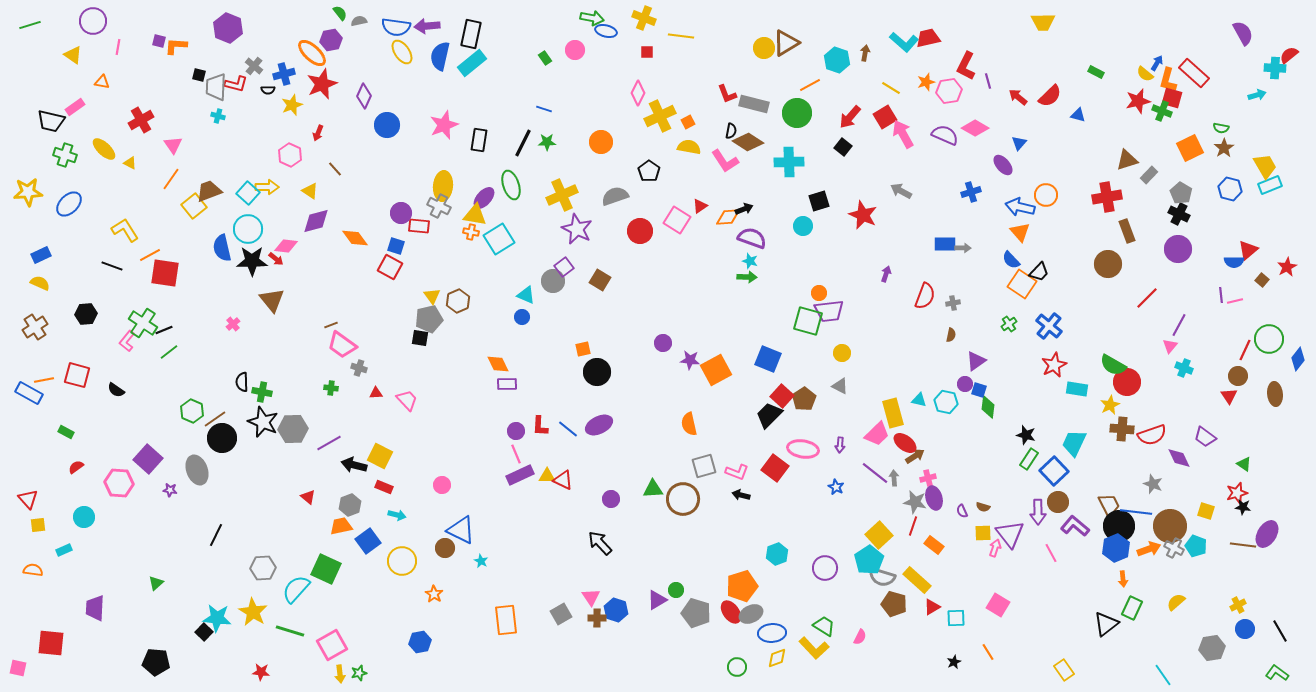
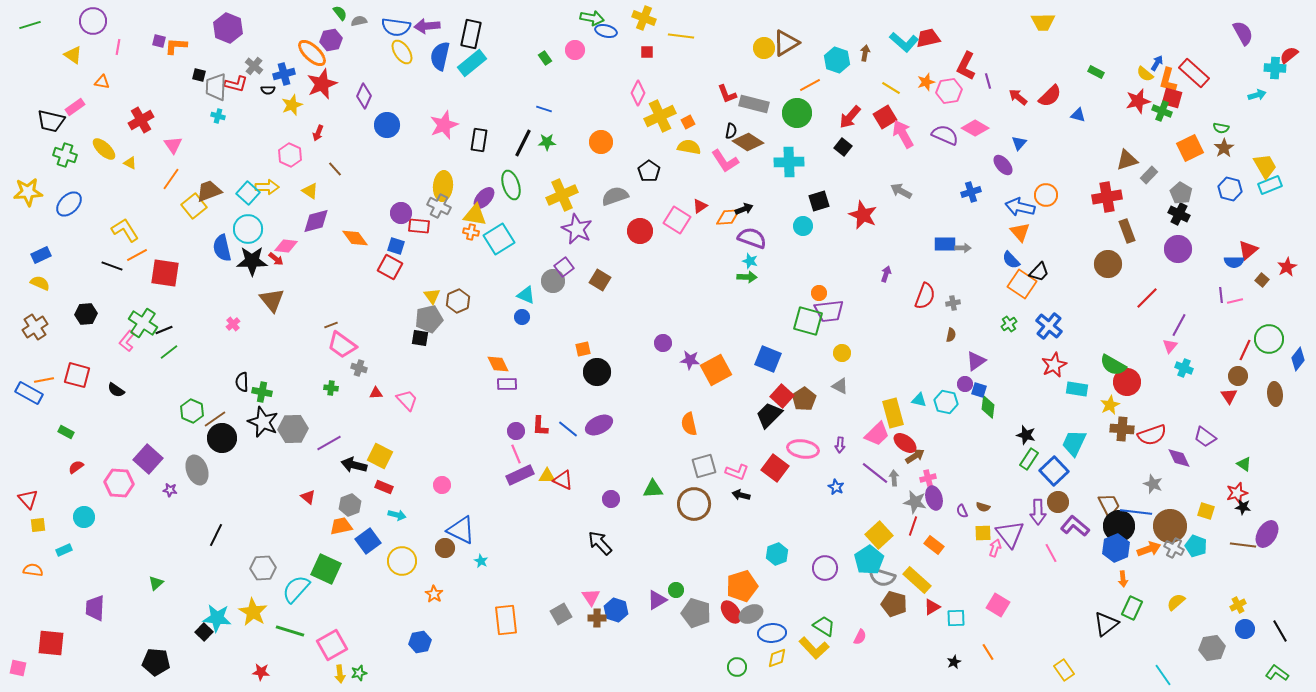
orange line at (150, 255): moved 13 px left
brown circle at (683, 499): moved 11 px right, 5 px down
